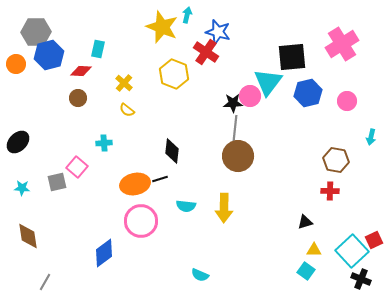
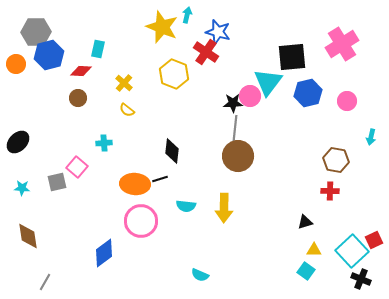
orange ellipse at (135, 184): rotated 16 degrees clockwise
